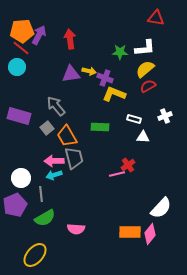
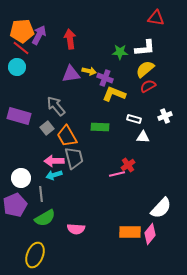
yellow ellipse: rotated 20 degrees counterclockwise
